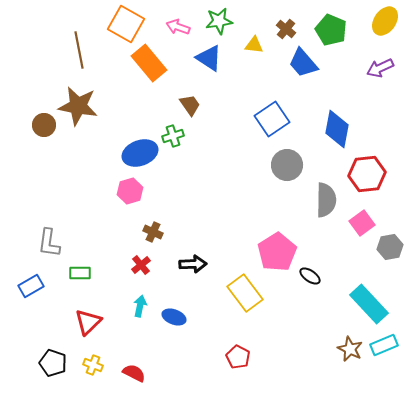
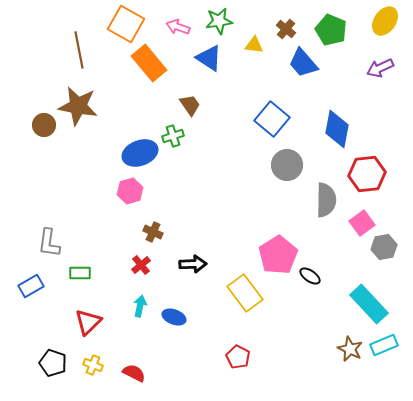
blue square at (272, 119): rotated 16 degrees counterclockwise
gray hexagon at (390, 247): moved 6 px left
pink pentagon at (277, 252): moved 1 px right, 3 px down
